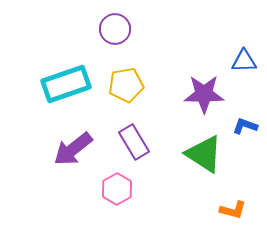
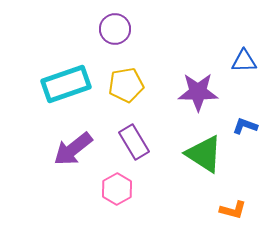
purple star: moved 6 px left, 2 px up
